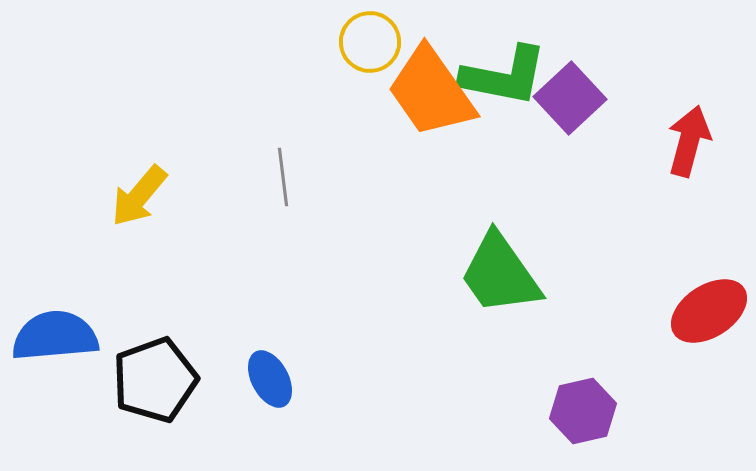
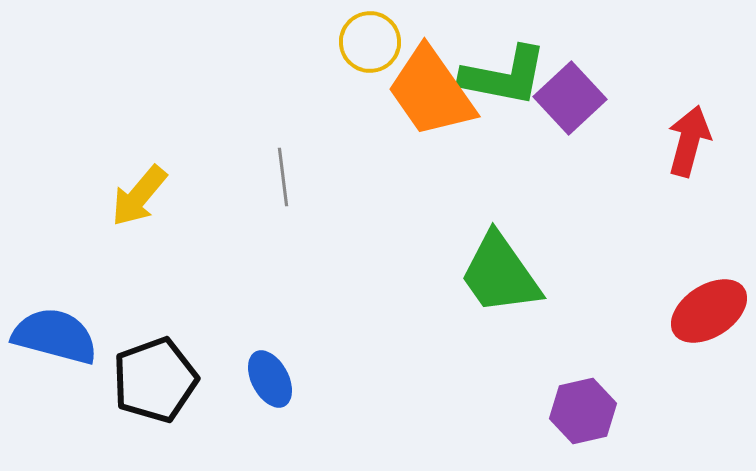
blue semicircle: rotated 20 degrees clockwise
